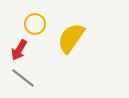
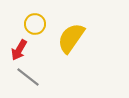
gray line: moved 5 px right, 1 px up
